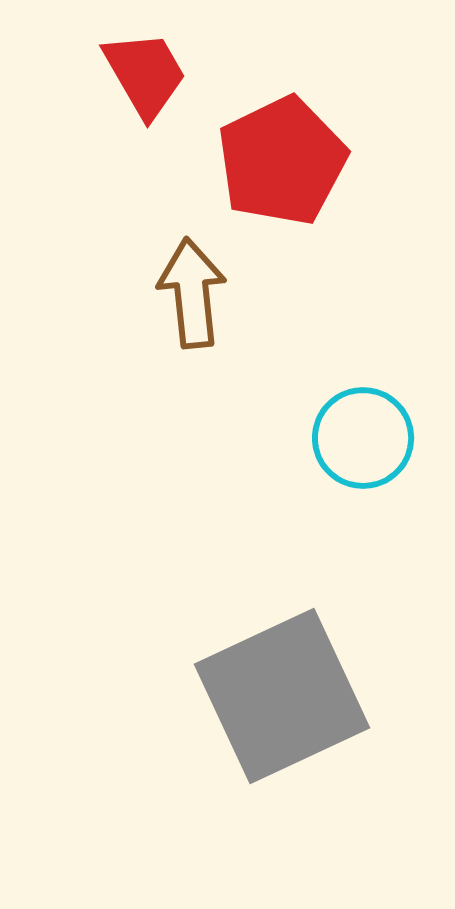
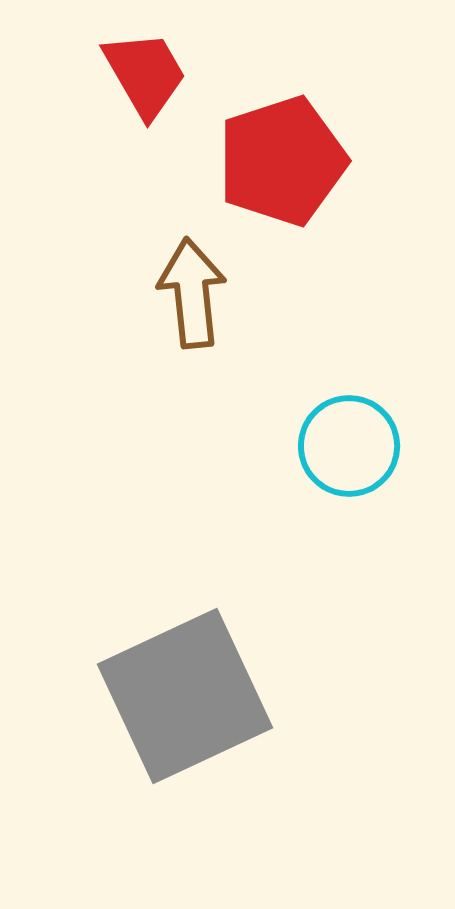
red pentagon: rotated 8 degrees clockwise
cyan circle: moved 14 px left, 8 px down
gray square: moved 97 px left
